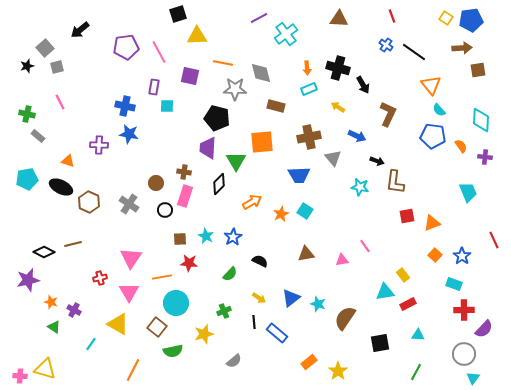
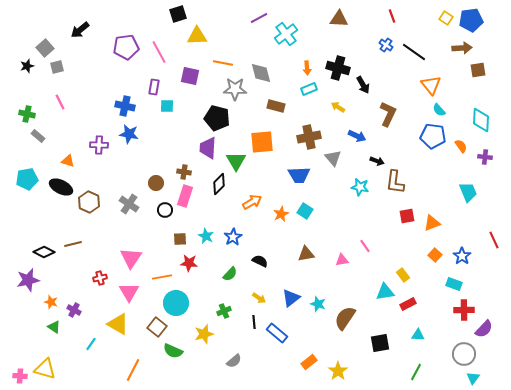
green semicircle at (173, 351): rotated 36 degrees clockwise
